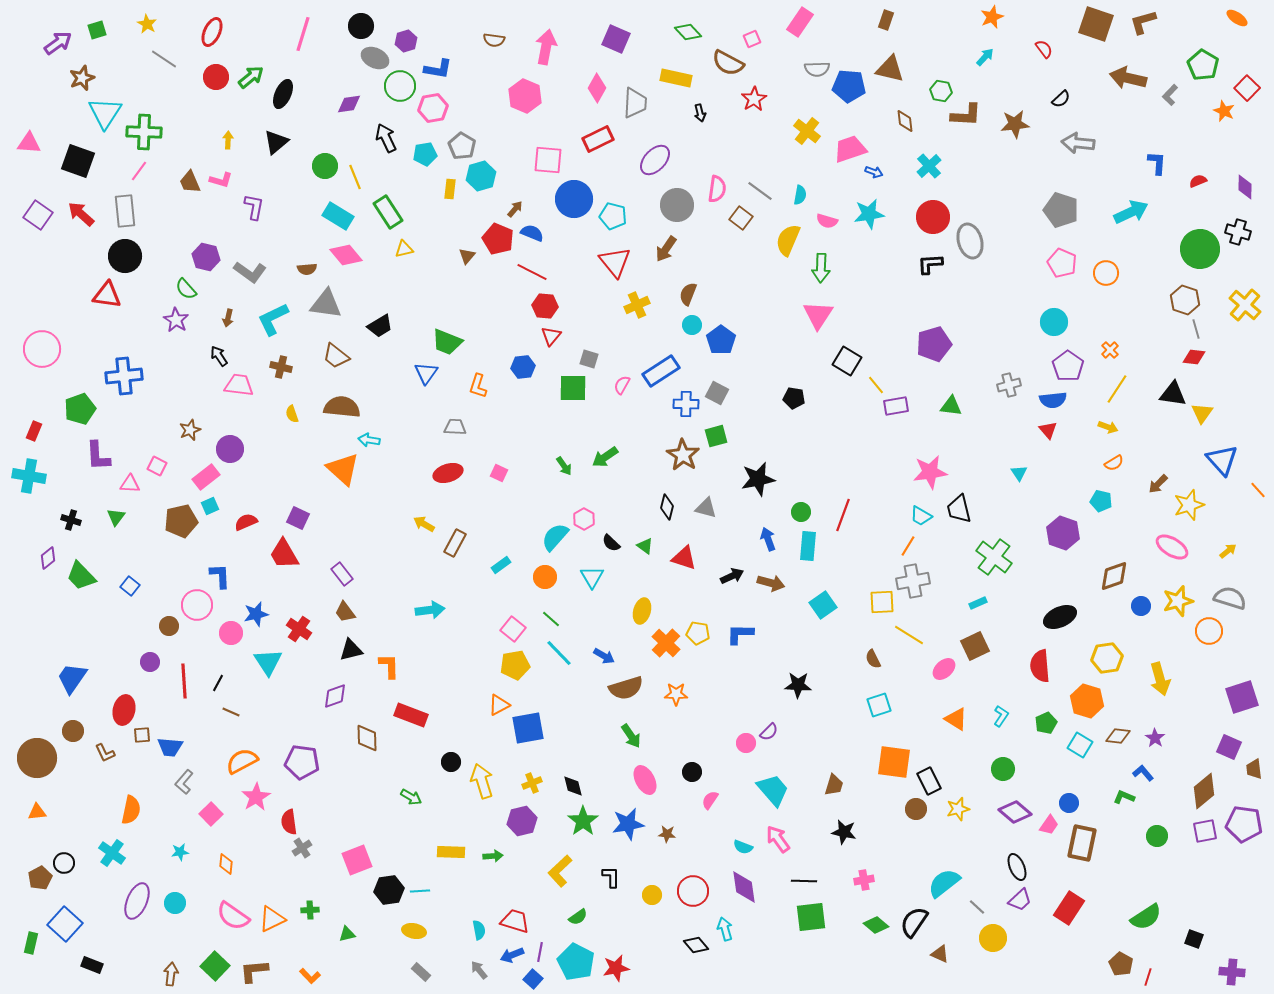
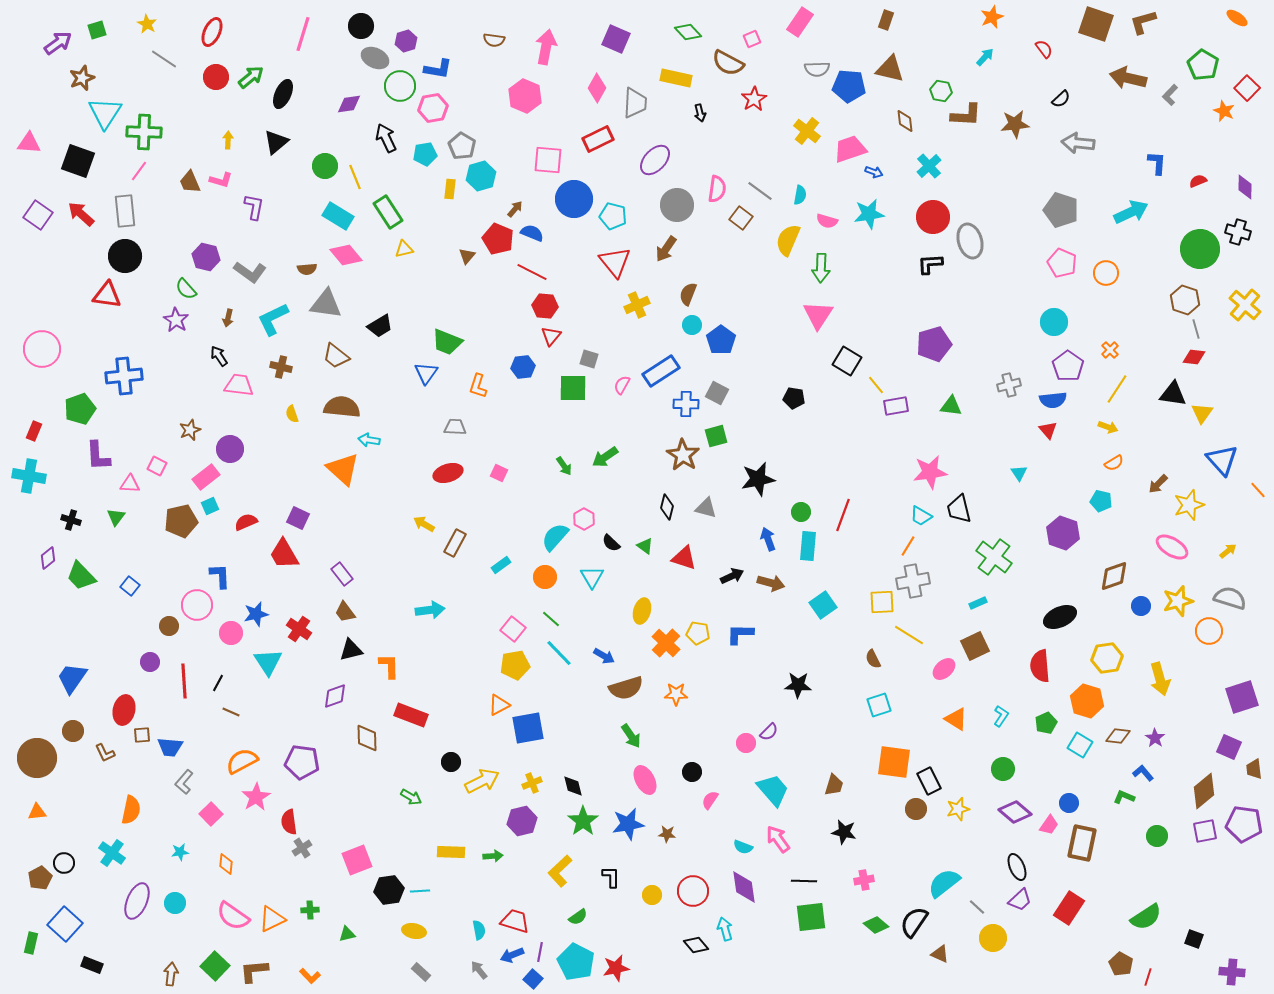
yellow arrow at (482, 781): rotated 80 degrees clockwise
